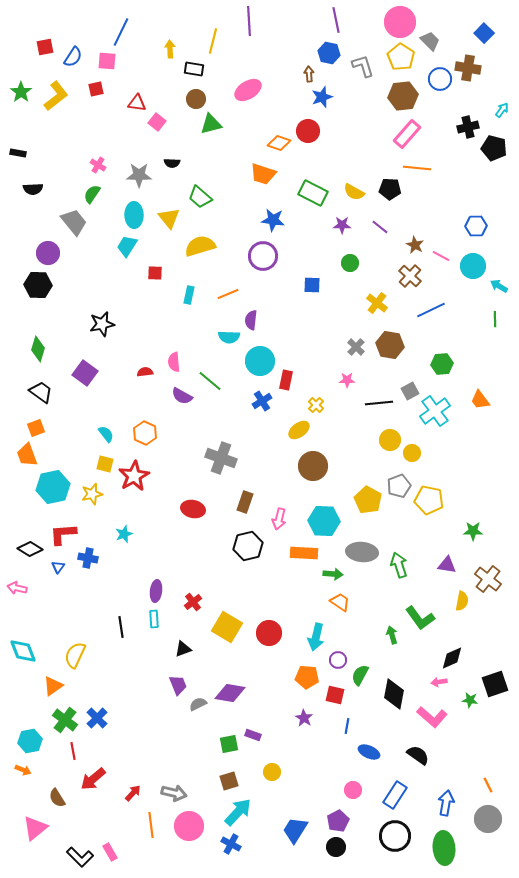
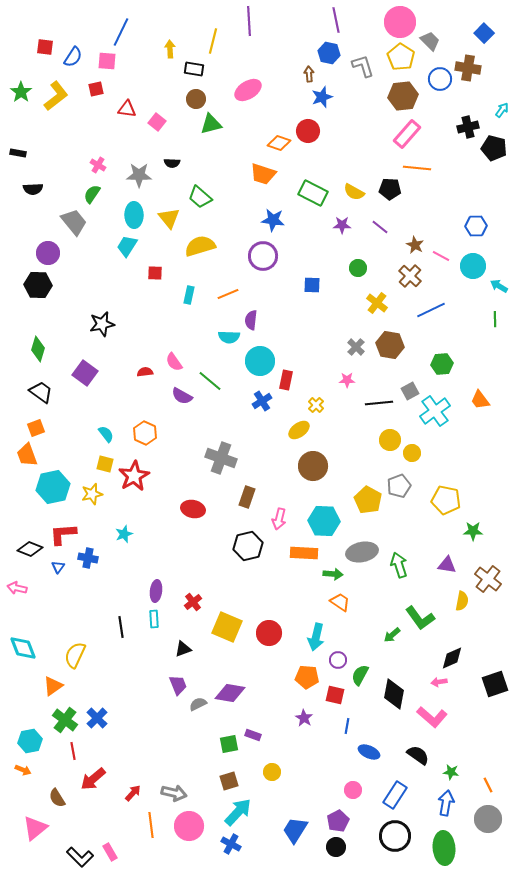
red square at (45, 47): rotated 18 degrees clockwise
red triangle at (137, 103): moved 10 px left, 6 px down
green circle at (350, 263): moved 8 px right, 5 px down
pink semicircle at (174, 362): rotated 30 degrees counterclockwise
yellow pentagon at (429, 500): moved 17 px right
brown rectangle at (245, 502): moved 2 px right, 5 px up
black diamond at (30, 549): rotated 10 degrees counterclockwise
gray ellipse at (362, 552): rotated 16 degrees counterclockwise
yellow square at (227, 627): rotated 8 degrees counterclockwise
green arrow at (392, 635): rotated 114 degrees counterclockwise
cyan diamond at (23, 651): moved 3 px up
green star at (470, 700): moved 19 px left, 72 px down
